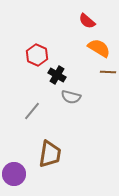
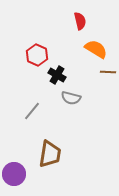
red semicircle: moved 7 px left; rotated 144 degrees counterclockwise
orange semicircle: moved 3 px left, 1 px down
gray semicircle: moved 1 px down
